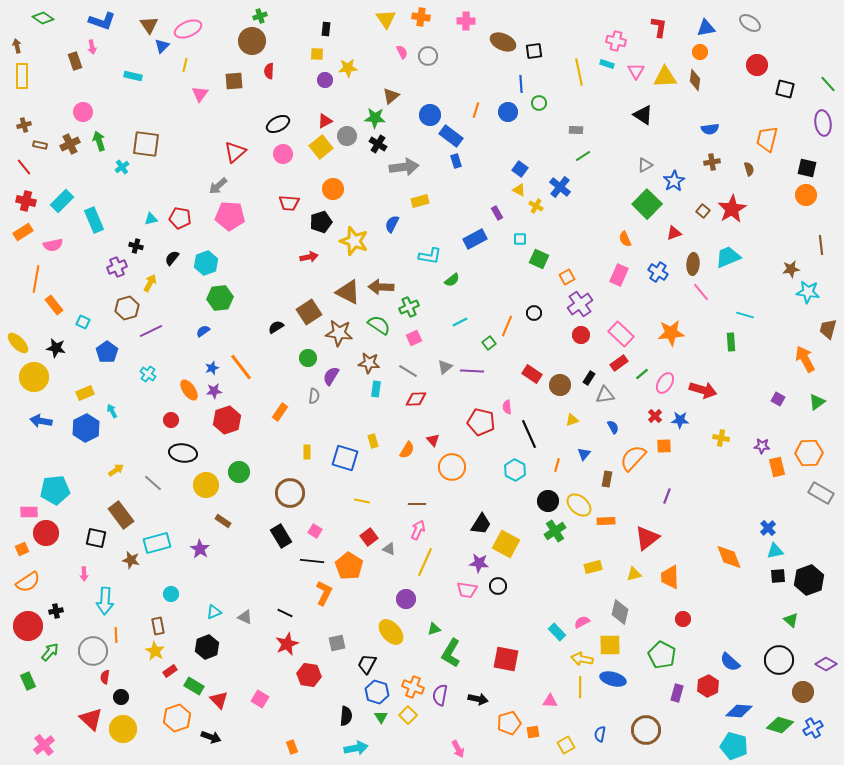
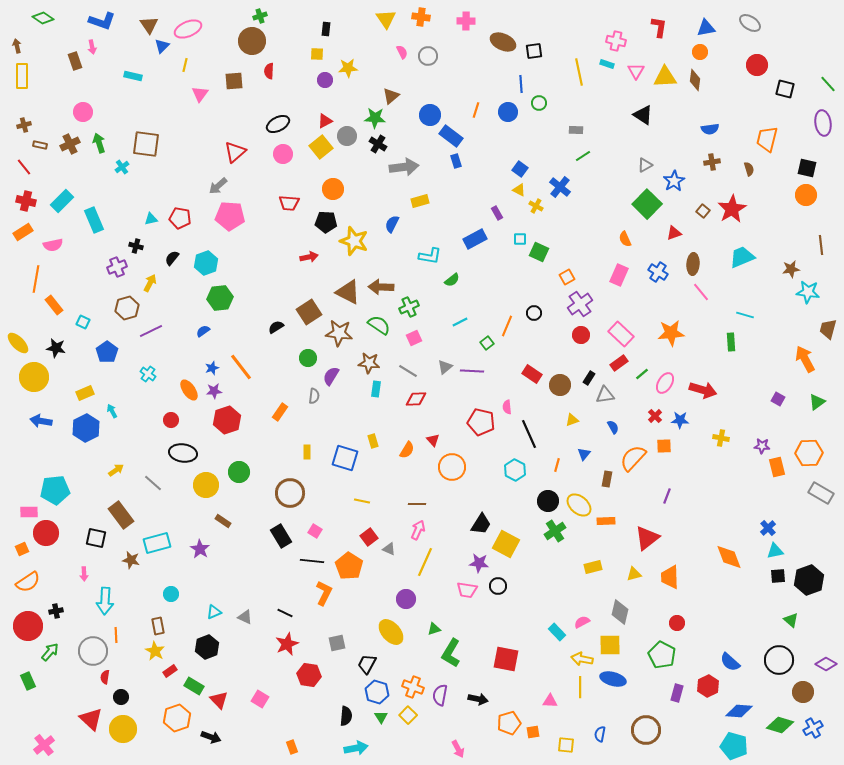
green arrow at (99, 141): moved 2 px down
black pentagon at (321, 222): moved 5 px right; rotated 20 degrees clockwise
cyan trapezoid at (728, 257): moved 14 px right
green square at (539, 259): moved 7 px up
green square at (489, 343): moved 2 px left
red circle at (683, 619): moved 6 px left, 4 px down
yellow square at (566, 745): rotated 36 degrees clockwise
